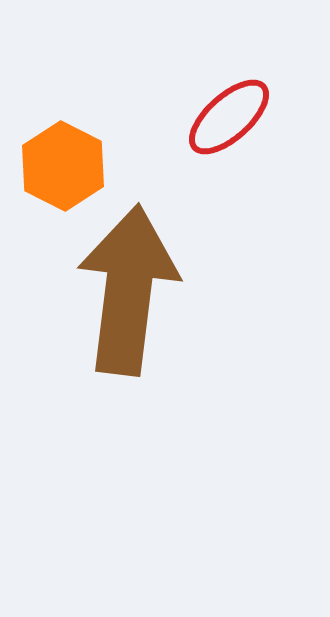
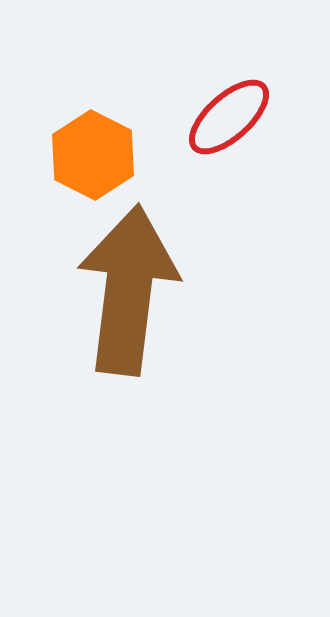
orange hexagon: moved 30 px right, 11 px up
